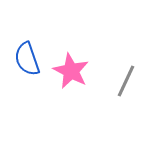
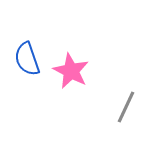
gray line: moved 26 px down
